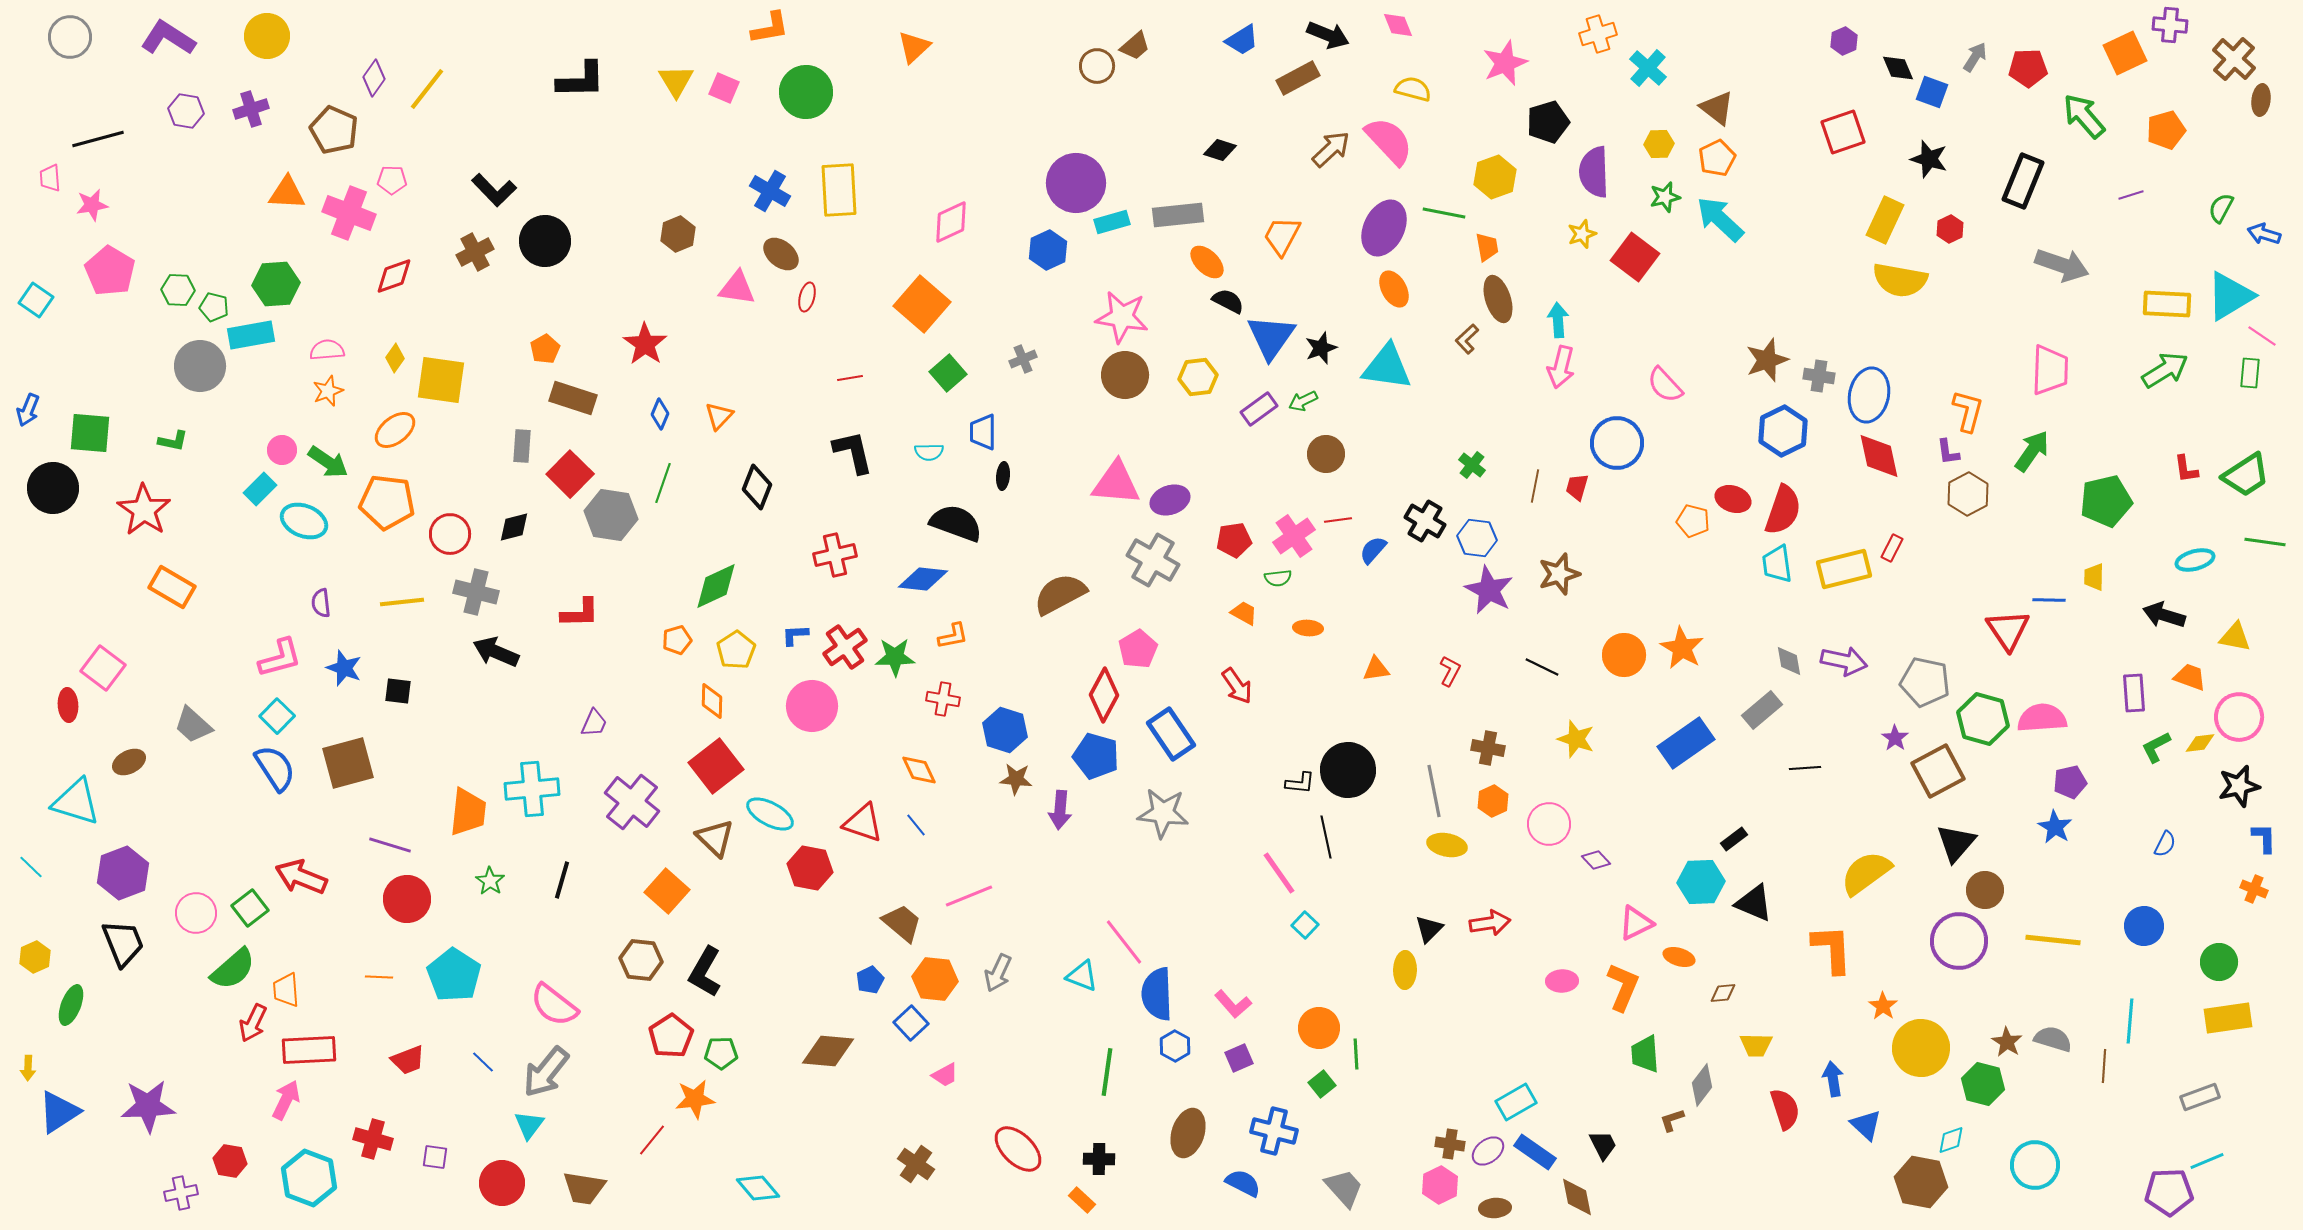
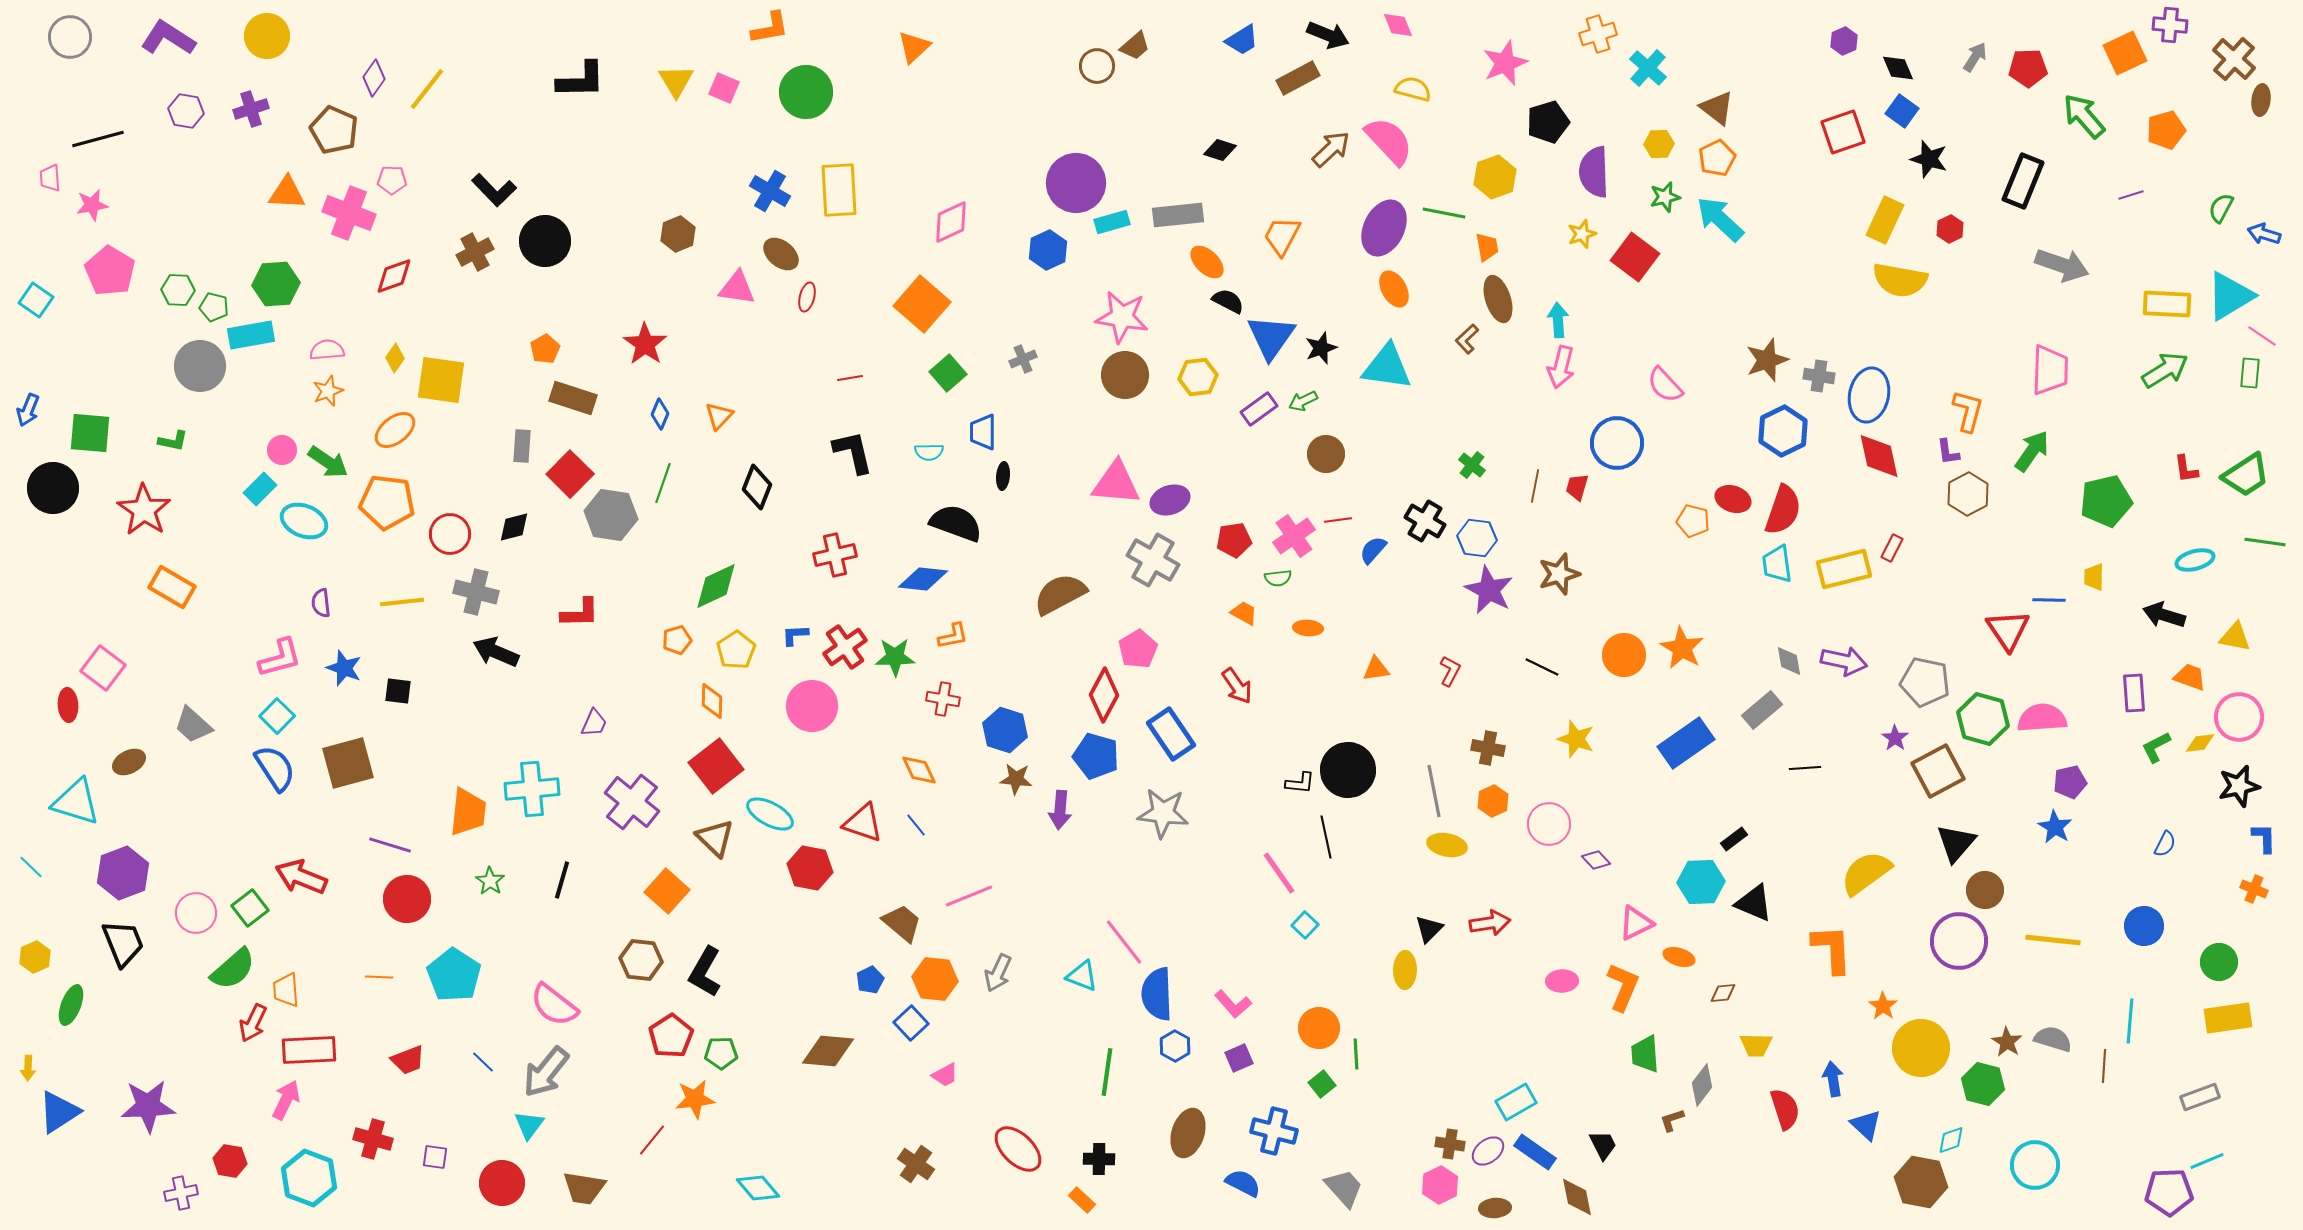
blue square at (1932, 92): moved 30 px left, 19 px down; rotated 16 degrees clockwise
